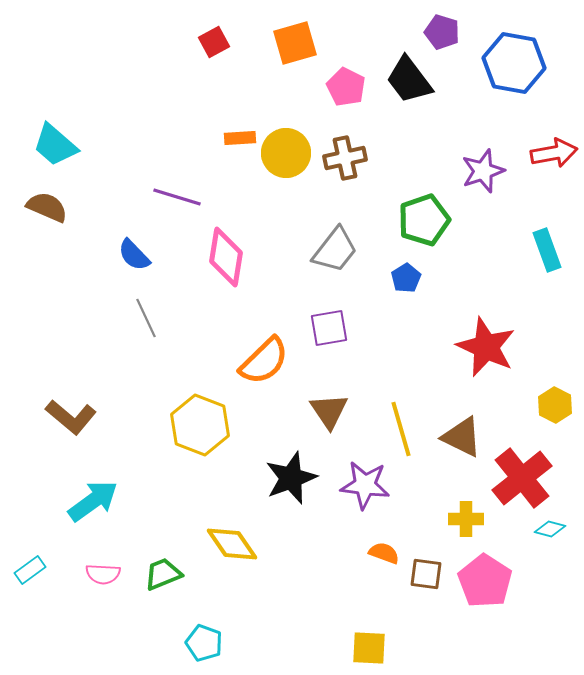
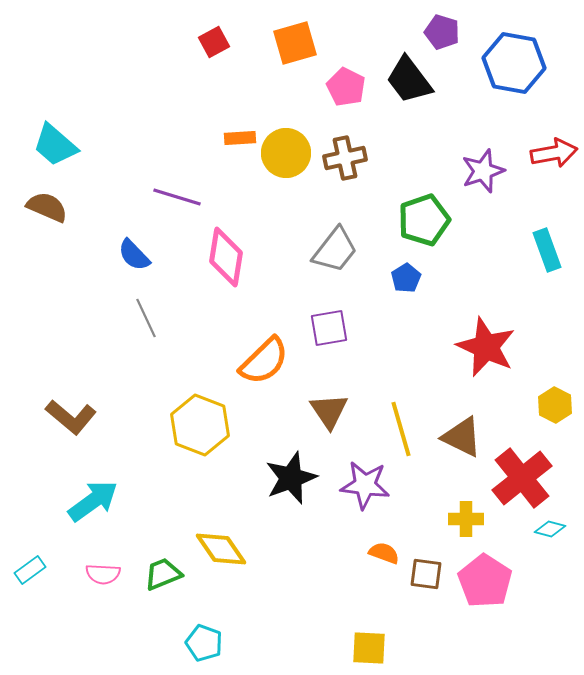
yellow diamond at (232, 544): moved 11 px left, 5 px down
